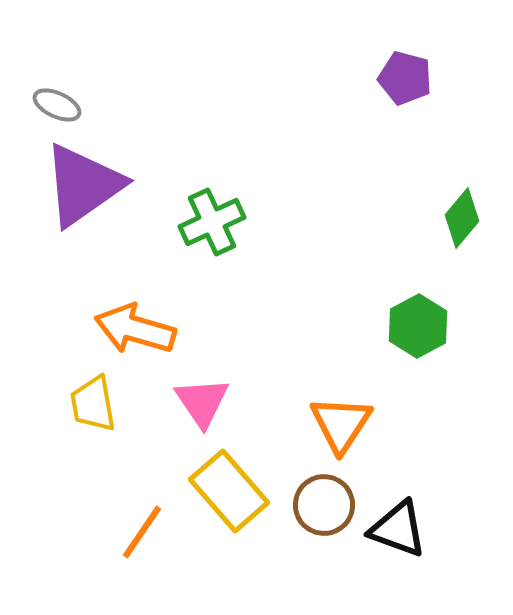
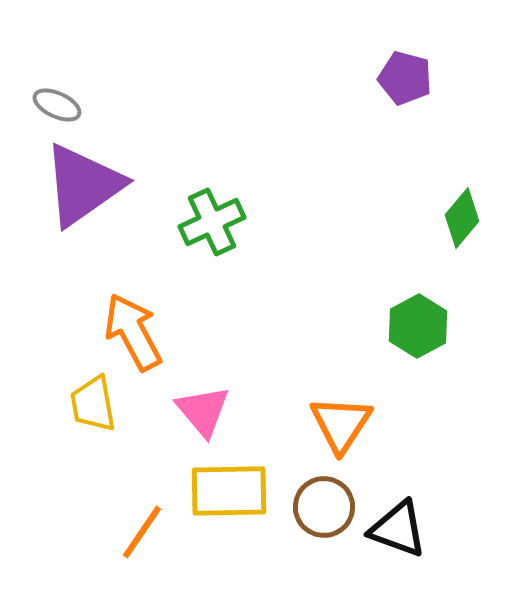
orange arrow: moved 2 px left, 3 px down; rotated 46 degrees clockwise
pink triangle: moved 1 px right, 9 px down; rotated 6 degrees counterclockwise
yellow rectangle: rotated 50 degrees counterclockwise
brown circle: moved 2 px down
